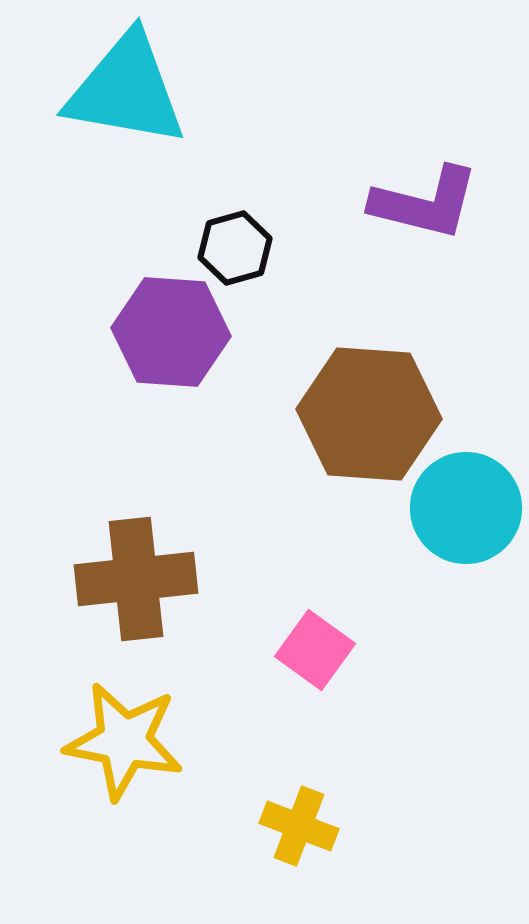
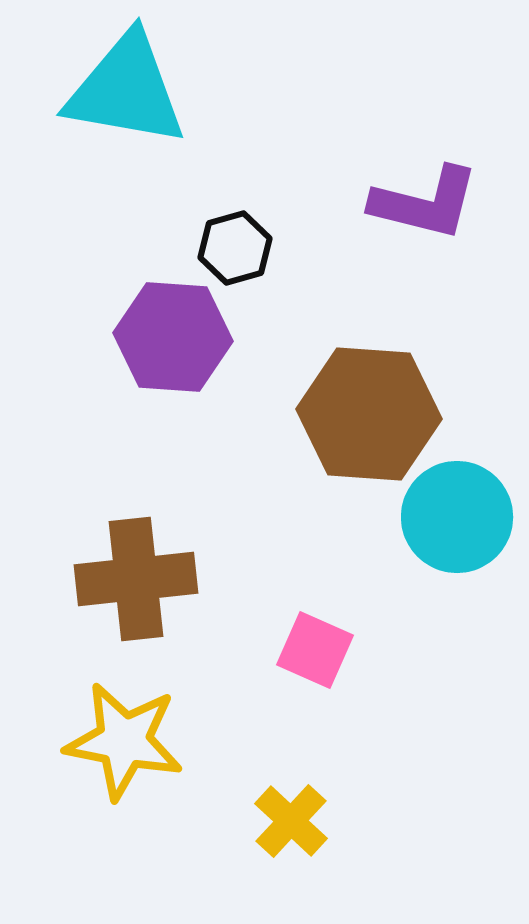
purple hexagon: moved 2 px right, 5 px down
cyan circle: moved 9 px left, 9 px down
pink square: rotated 12 degrees counterclockwise
yellow cross: moved 8 px left, 5 px up; rotated 22 degrees clockwise
